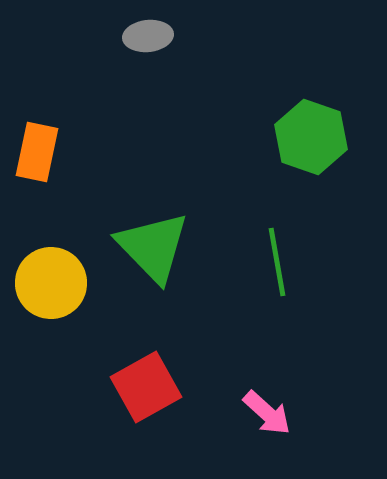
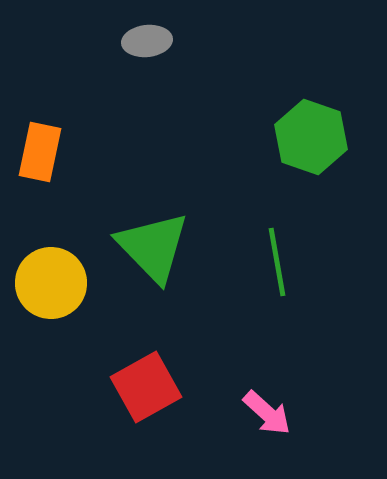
gray ellipse: moved 1 px left, 5 px down
orange rectangle: moved 3 px right
